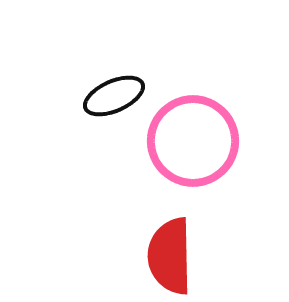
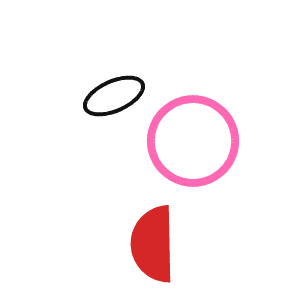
red semicircle: moved 17 px left, 12 px up
